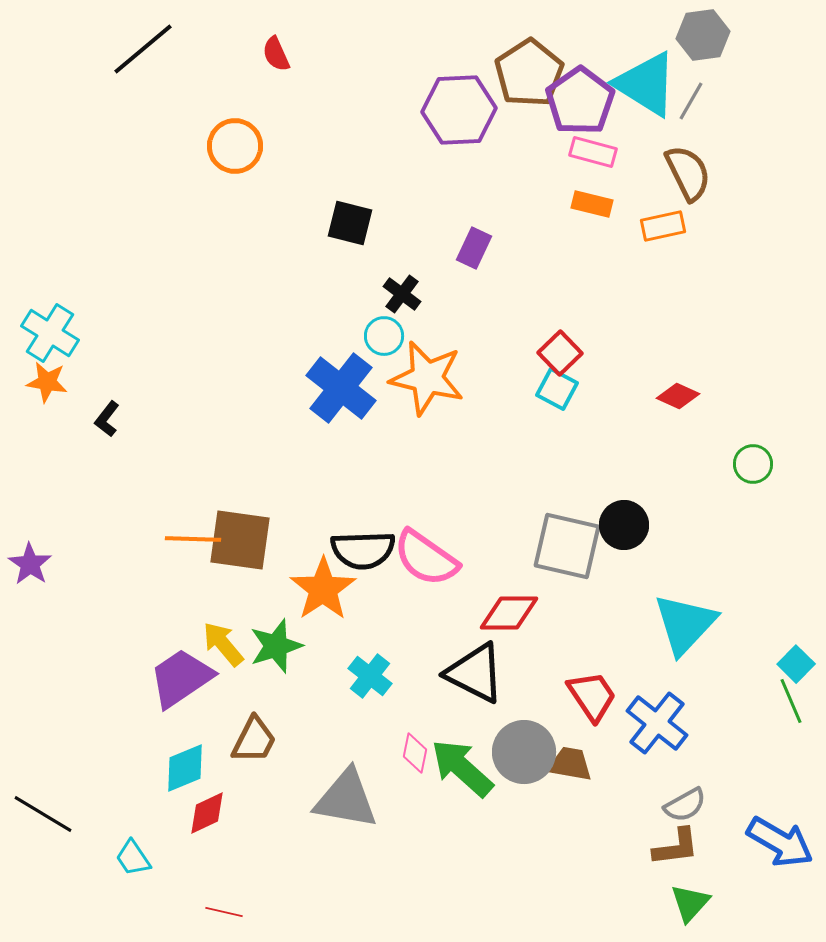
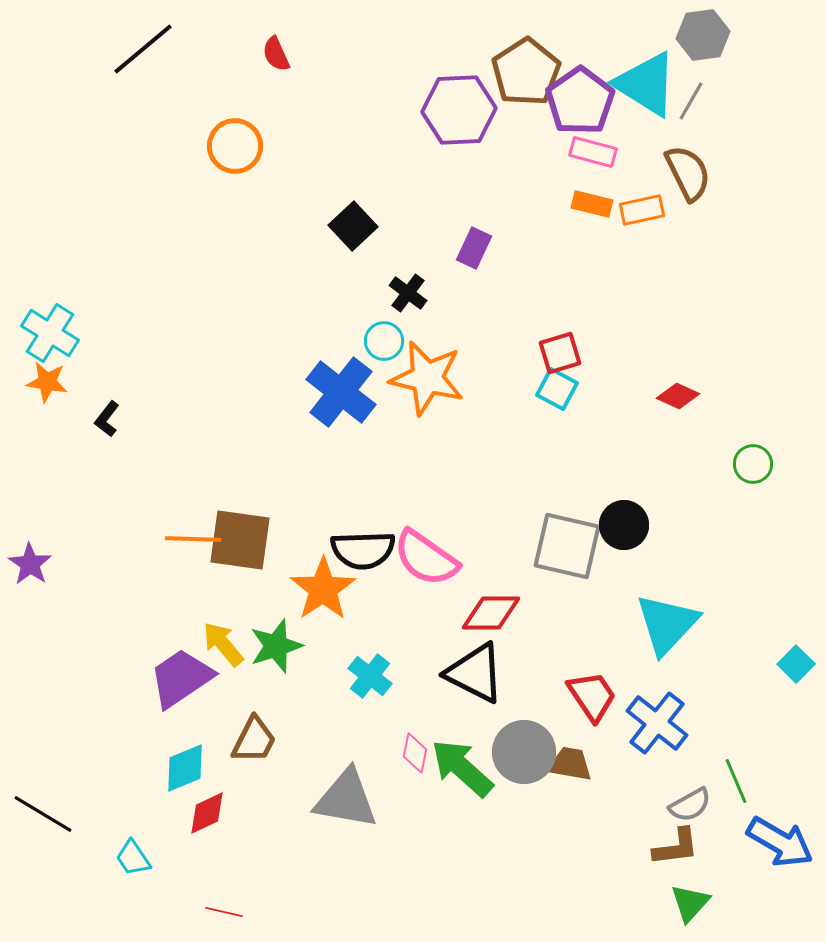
brown pentagon at (529, 73): moved 3 px left, 1 px up
black square at (350, 223): moved 3 px right, 3 px down; rotated 33 degrees clockwise
orange rectangle at (663, 226): moved 21 px left, 16 px up
black cross at (402, 294): moved 6 px right, 1 px up
cyan circle at (384, 336): moved 5 px down
red square at (560, 353): rotated 27 degrees clockwise
blue cross at (341, 388): moved 4 px down
red diamond at (509, 613): moved 18 px left
cyan triangle at (685, 624): moved 18 px left
green line at (791, 701): moved 55 px left, 80 px down
gray semicircle at (685, 805): moved 5 px right
